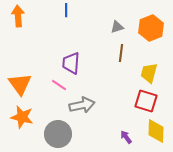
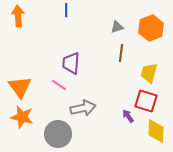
orange triangle: moved 3 px down
gray arrow: moved 1 px right, 3 px down
purple arrow: moved 2 px right, 21 px up
